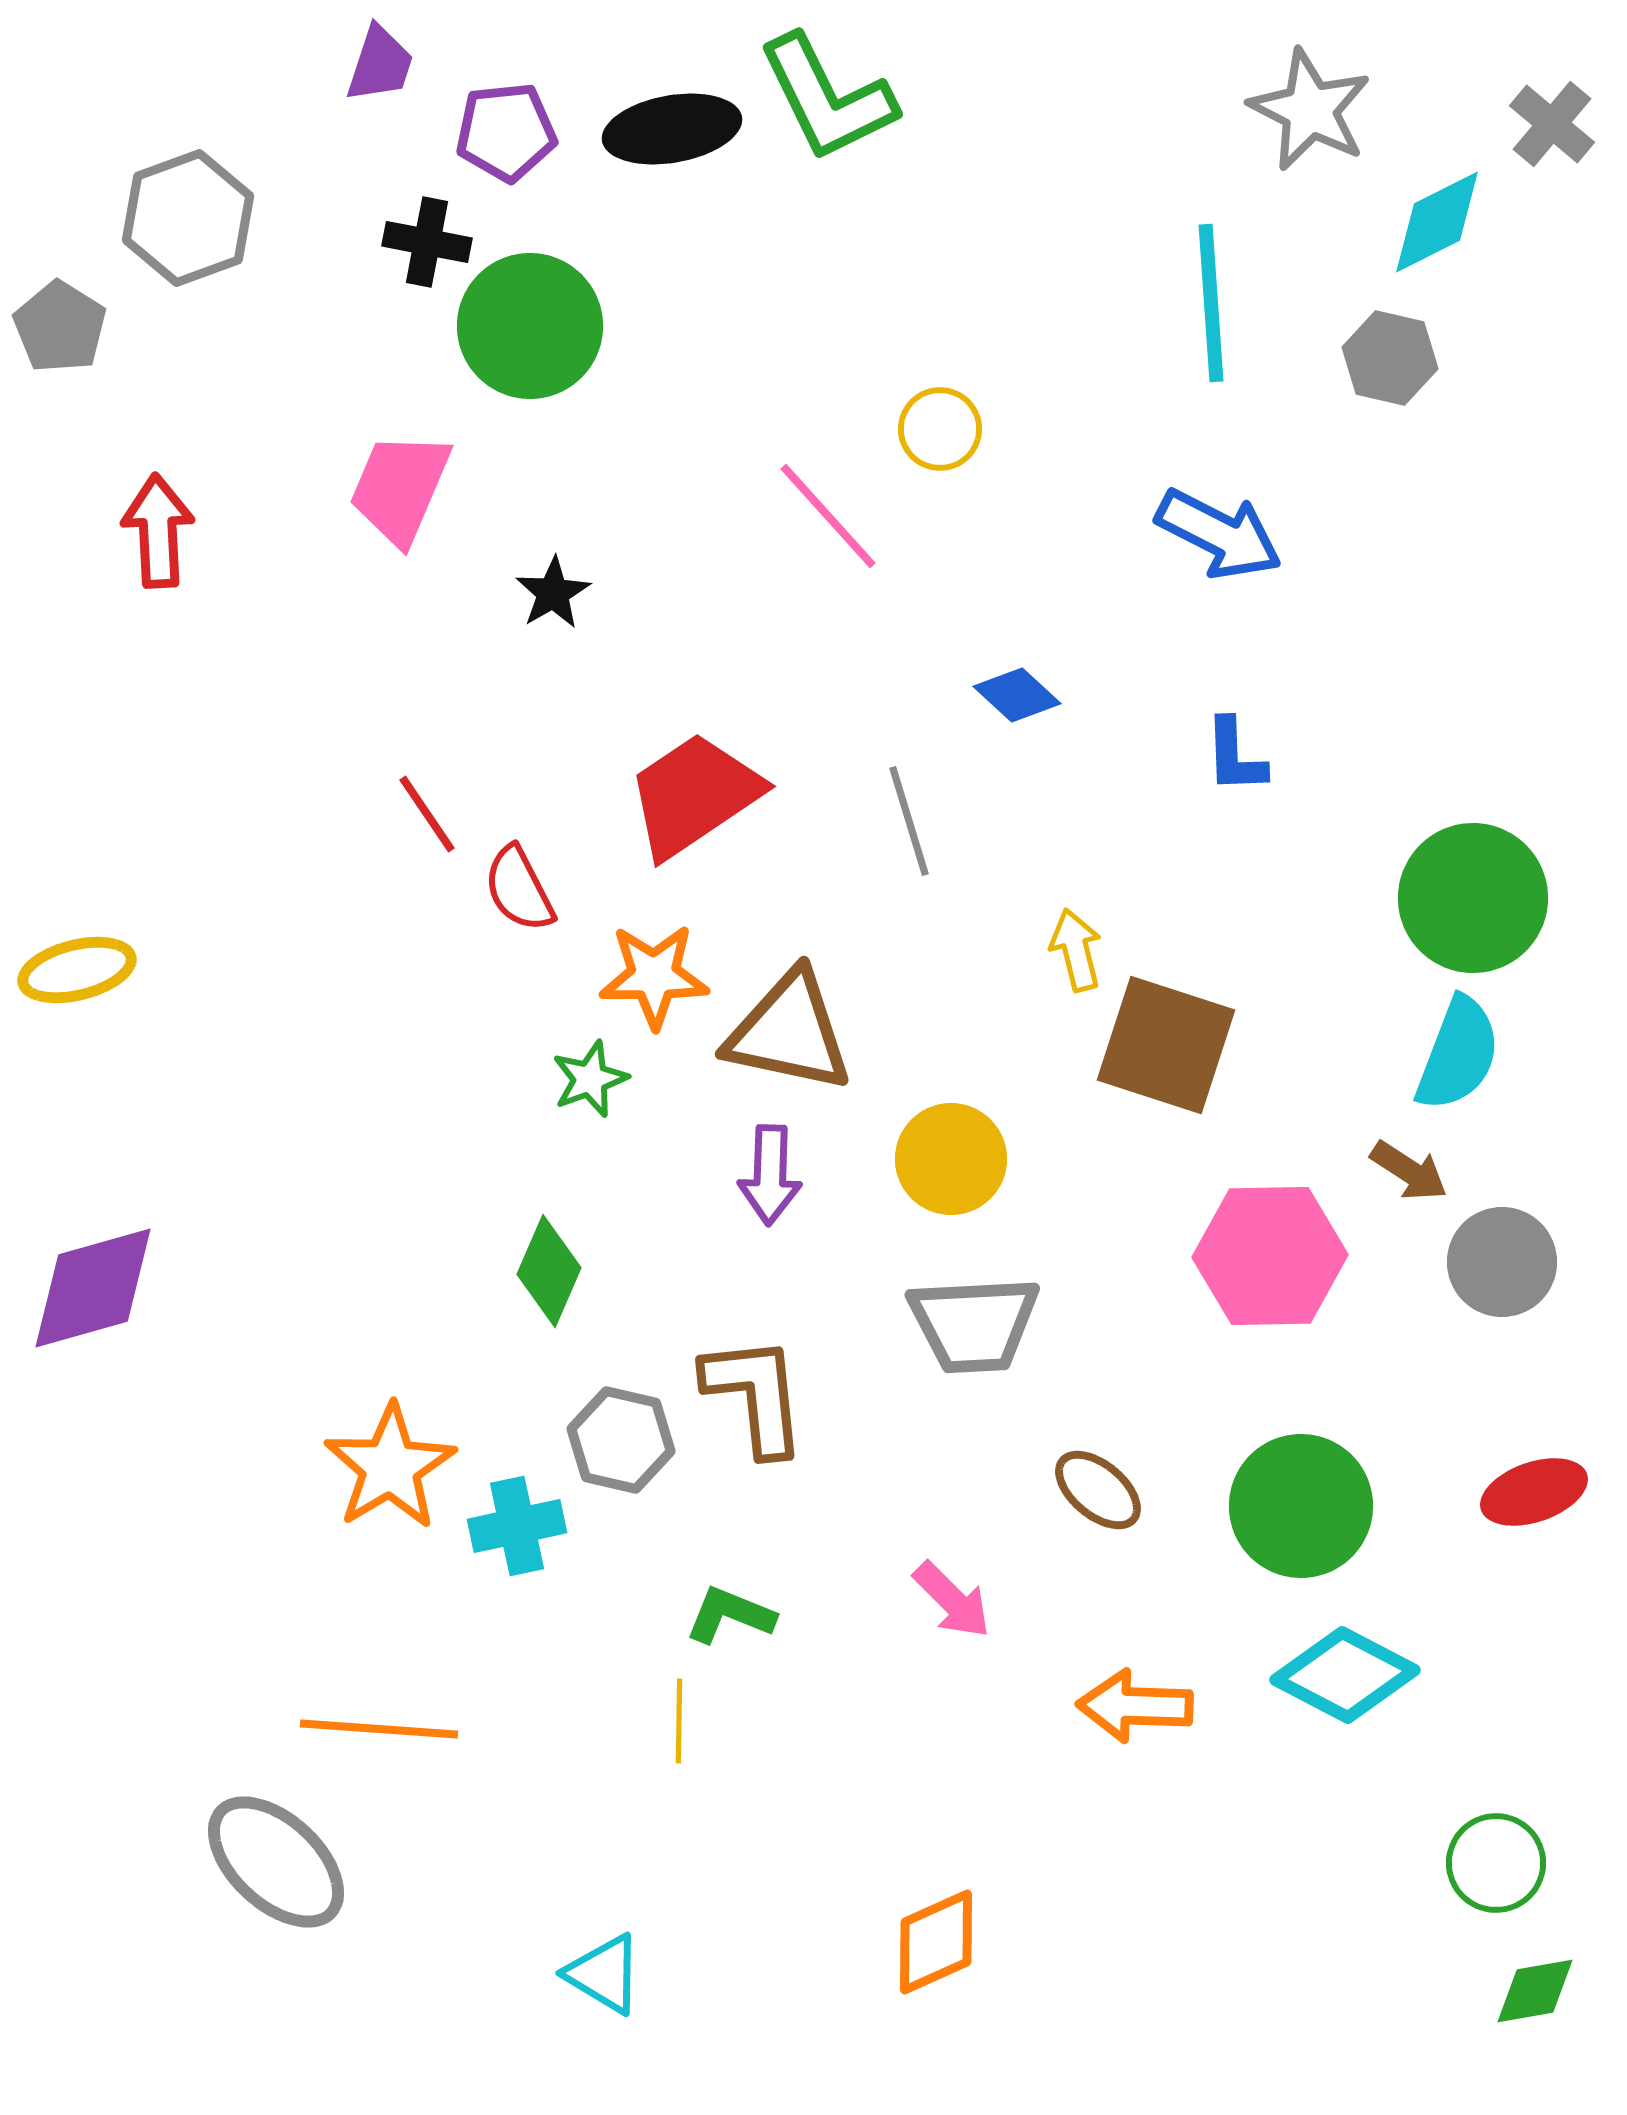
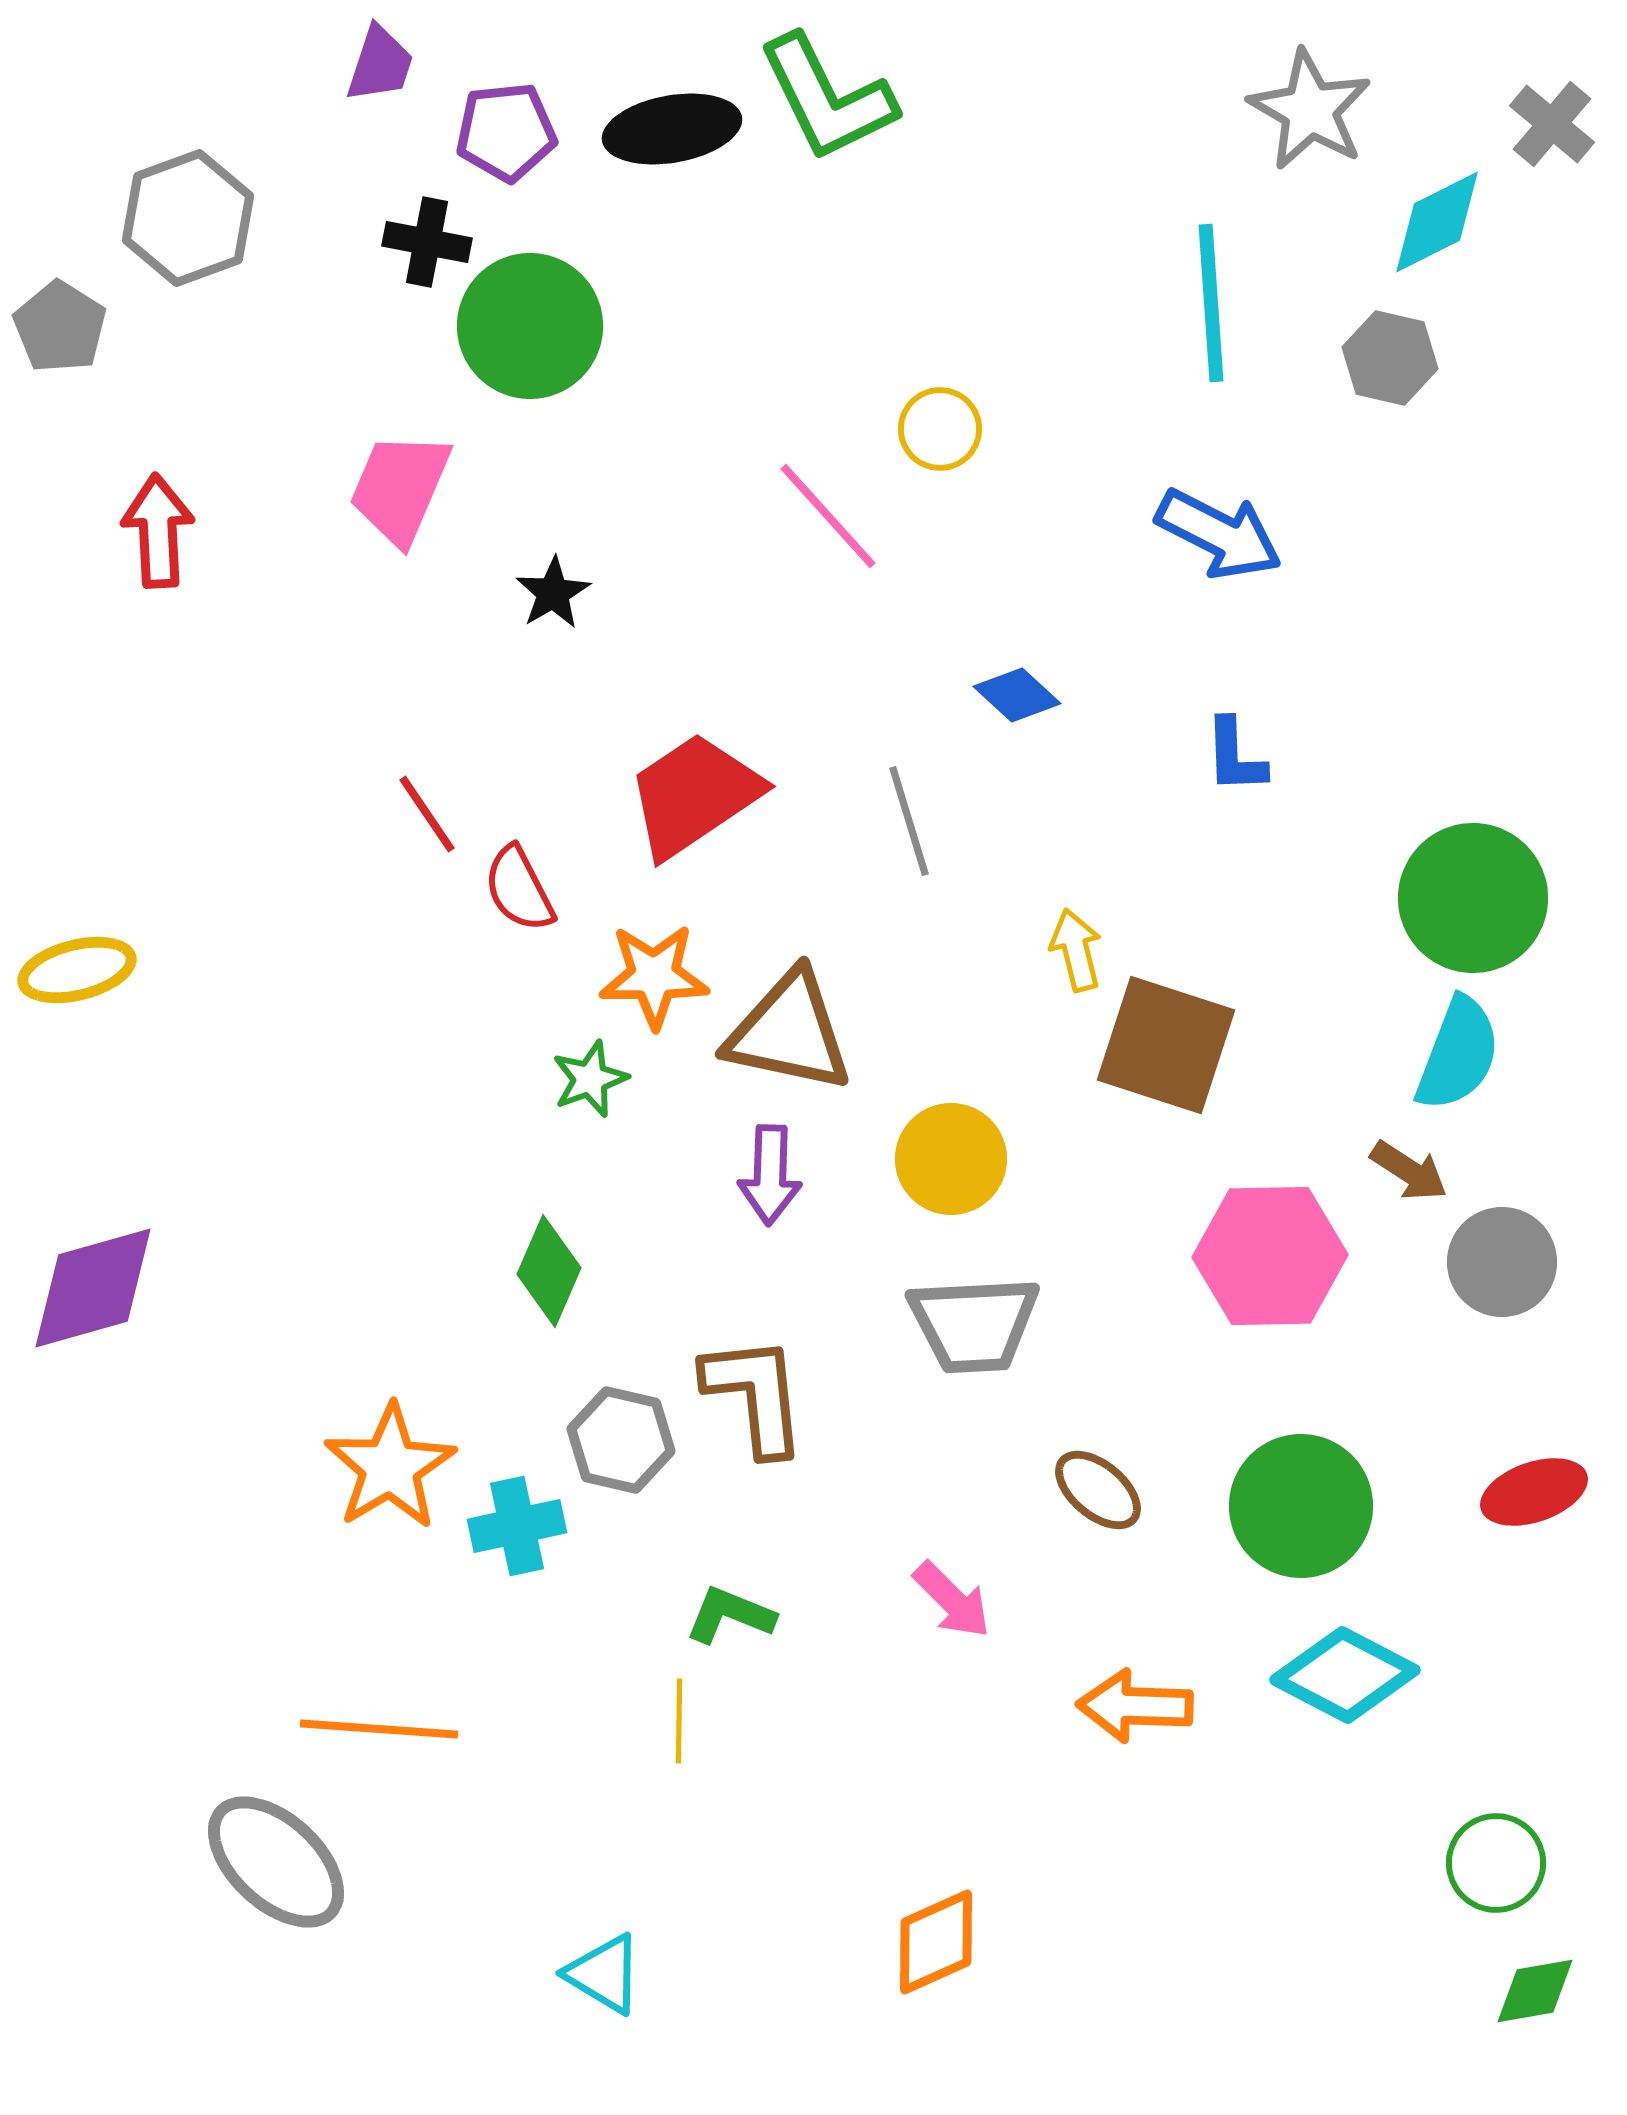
gray star at (1310, 110): rotated 3 degrees clockwise
